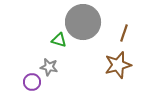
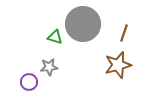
gray circle: moved 2 px down
green triangle: moved 4 px left, 3 px up
gray star: rotated 18 degrees counterclockwise
purple circle: moved 3 px left
